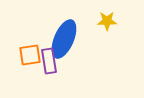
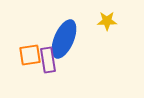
purple rectangle: moved 1 px left, 1 px up
